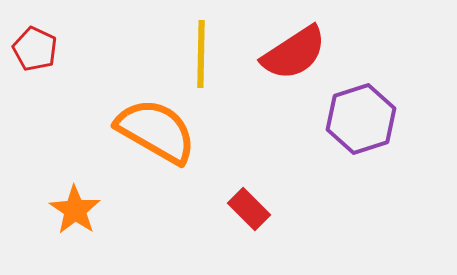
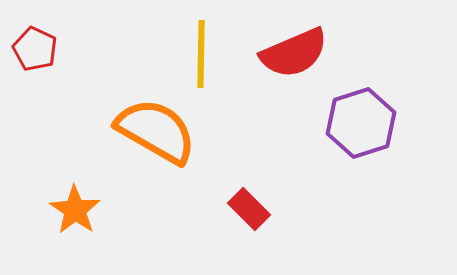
red semicircle: rotated 10 degrees clockwise
purple hexagon: moved 4 px down
